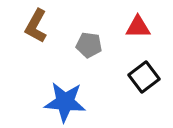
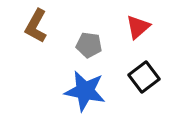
red triangle: rotated 40 degrees counterclockwise
blue star: moved 20 px right, 11 px up; rotated 6 degrees clockwise
